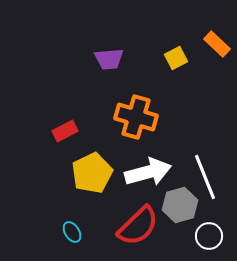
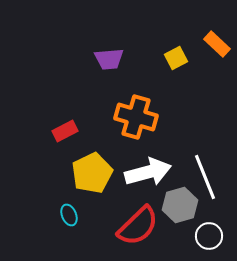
cyan ellipse: moved 3 px left, 17 px up; rotated 10 degrees clockwise
